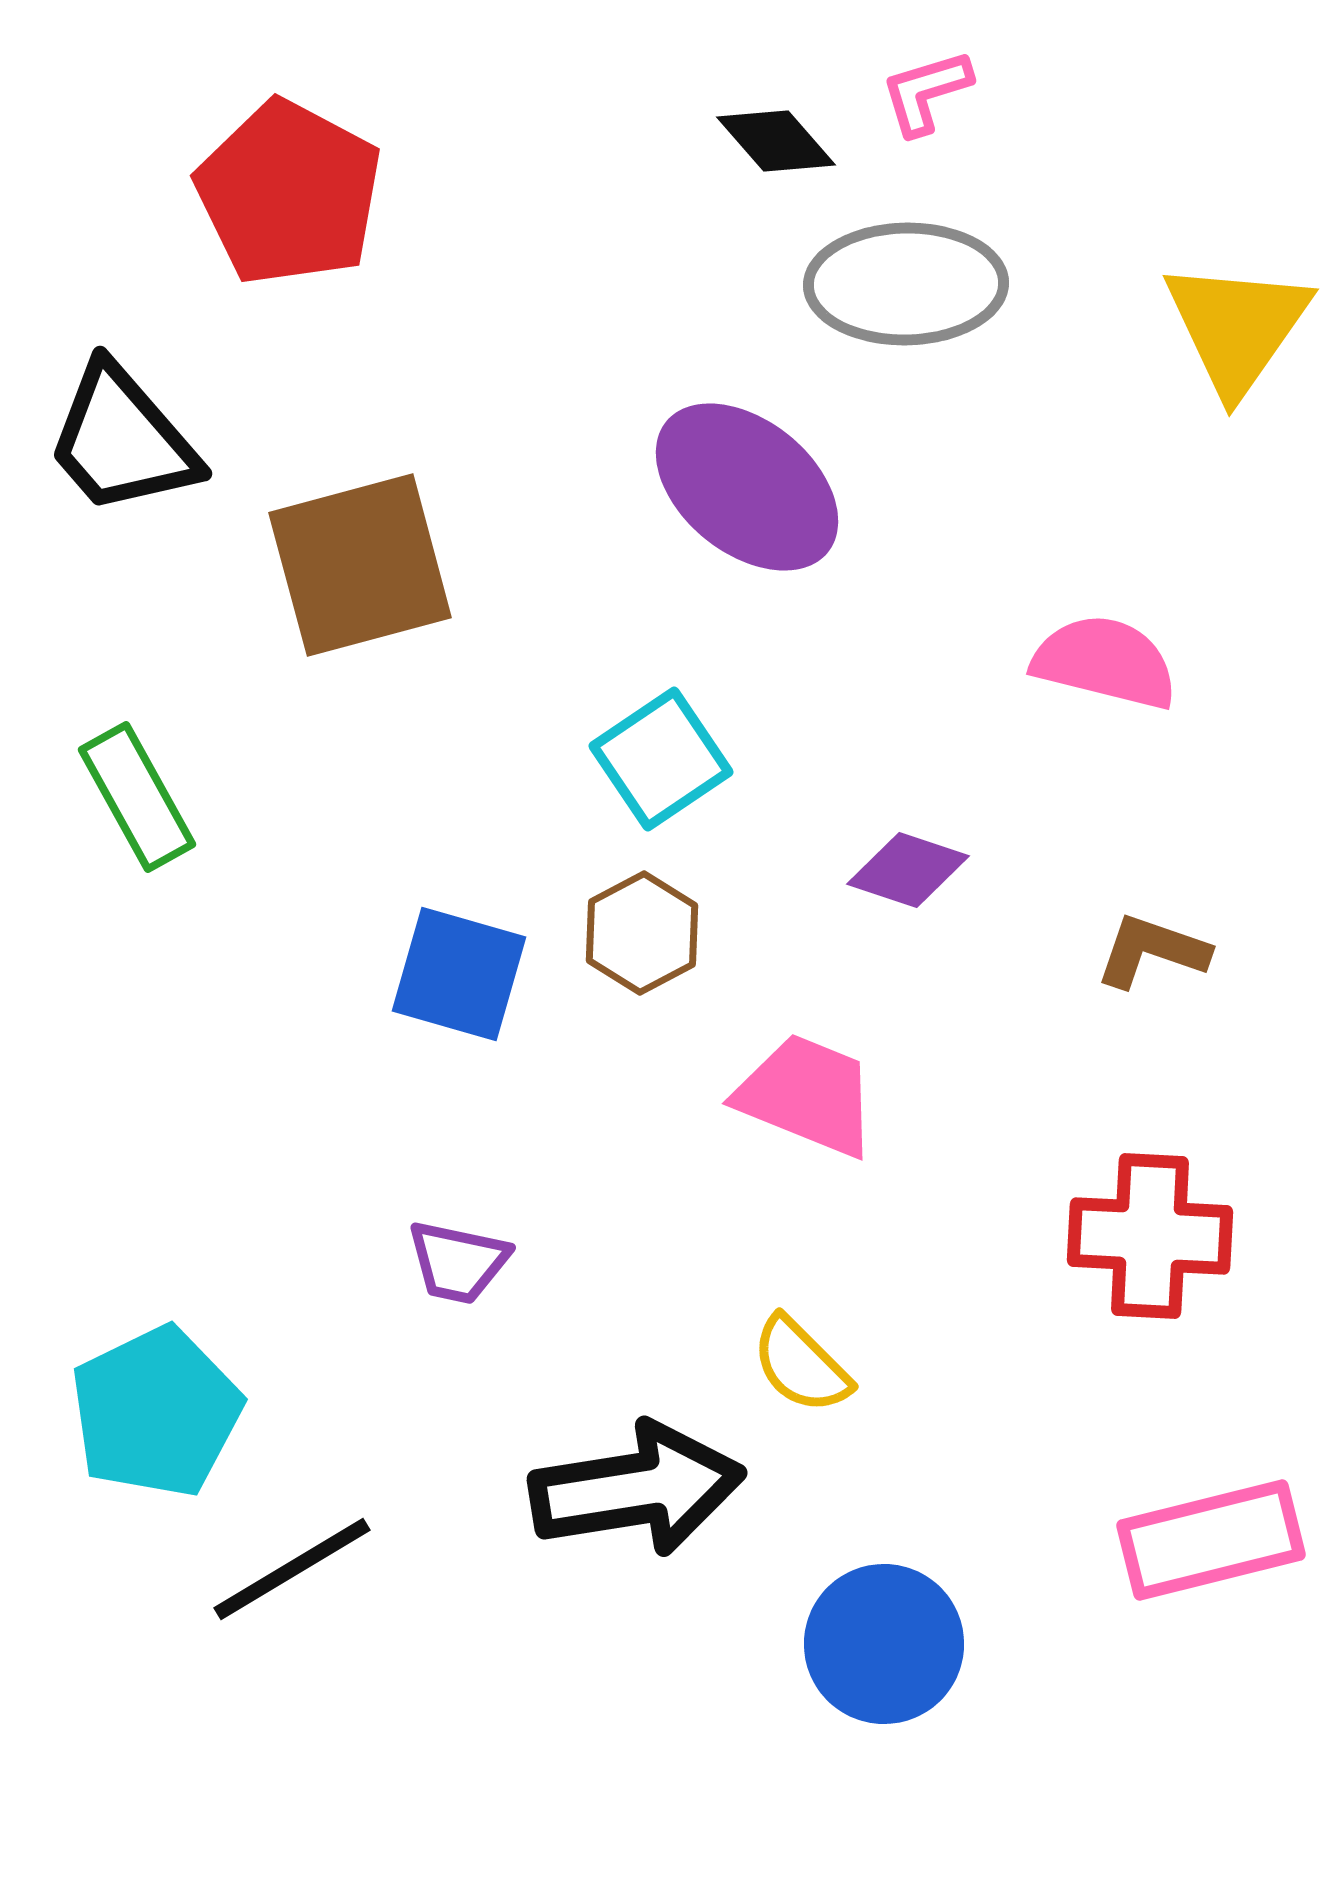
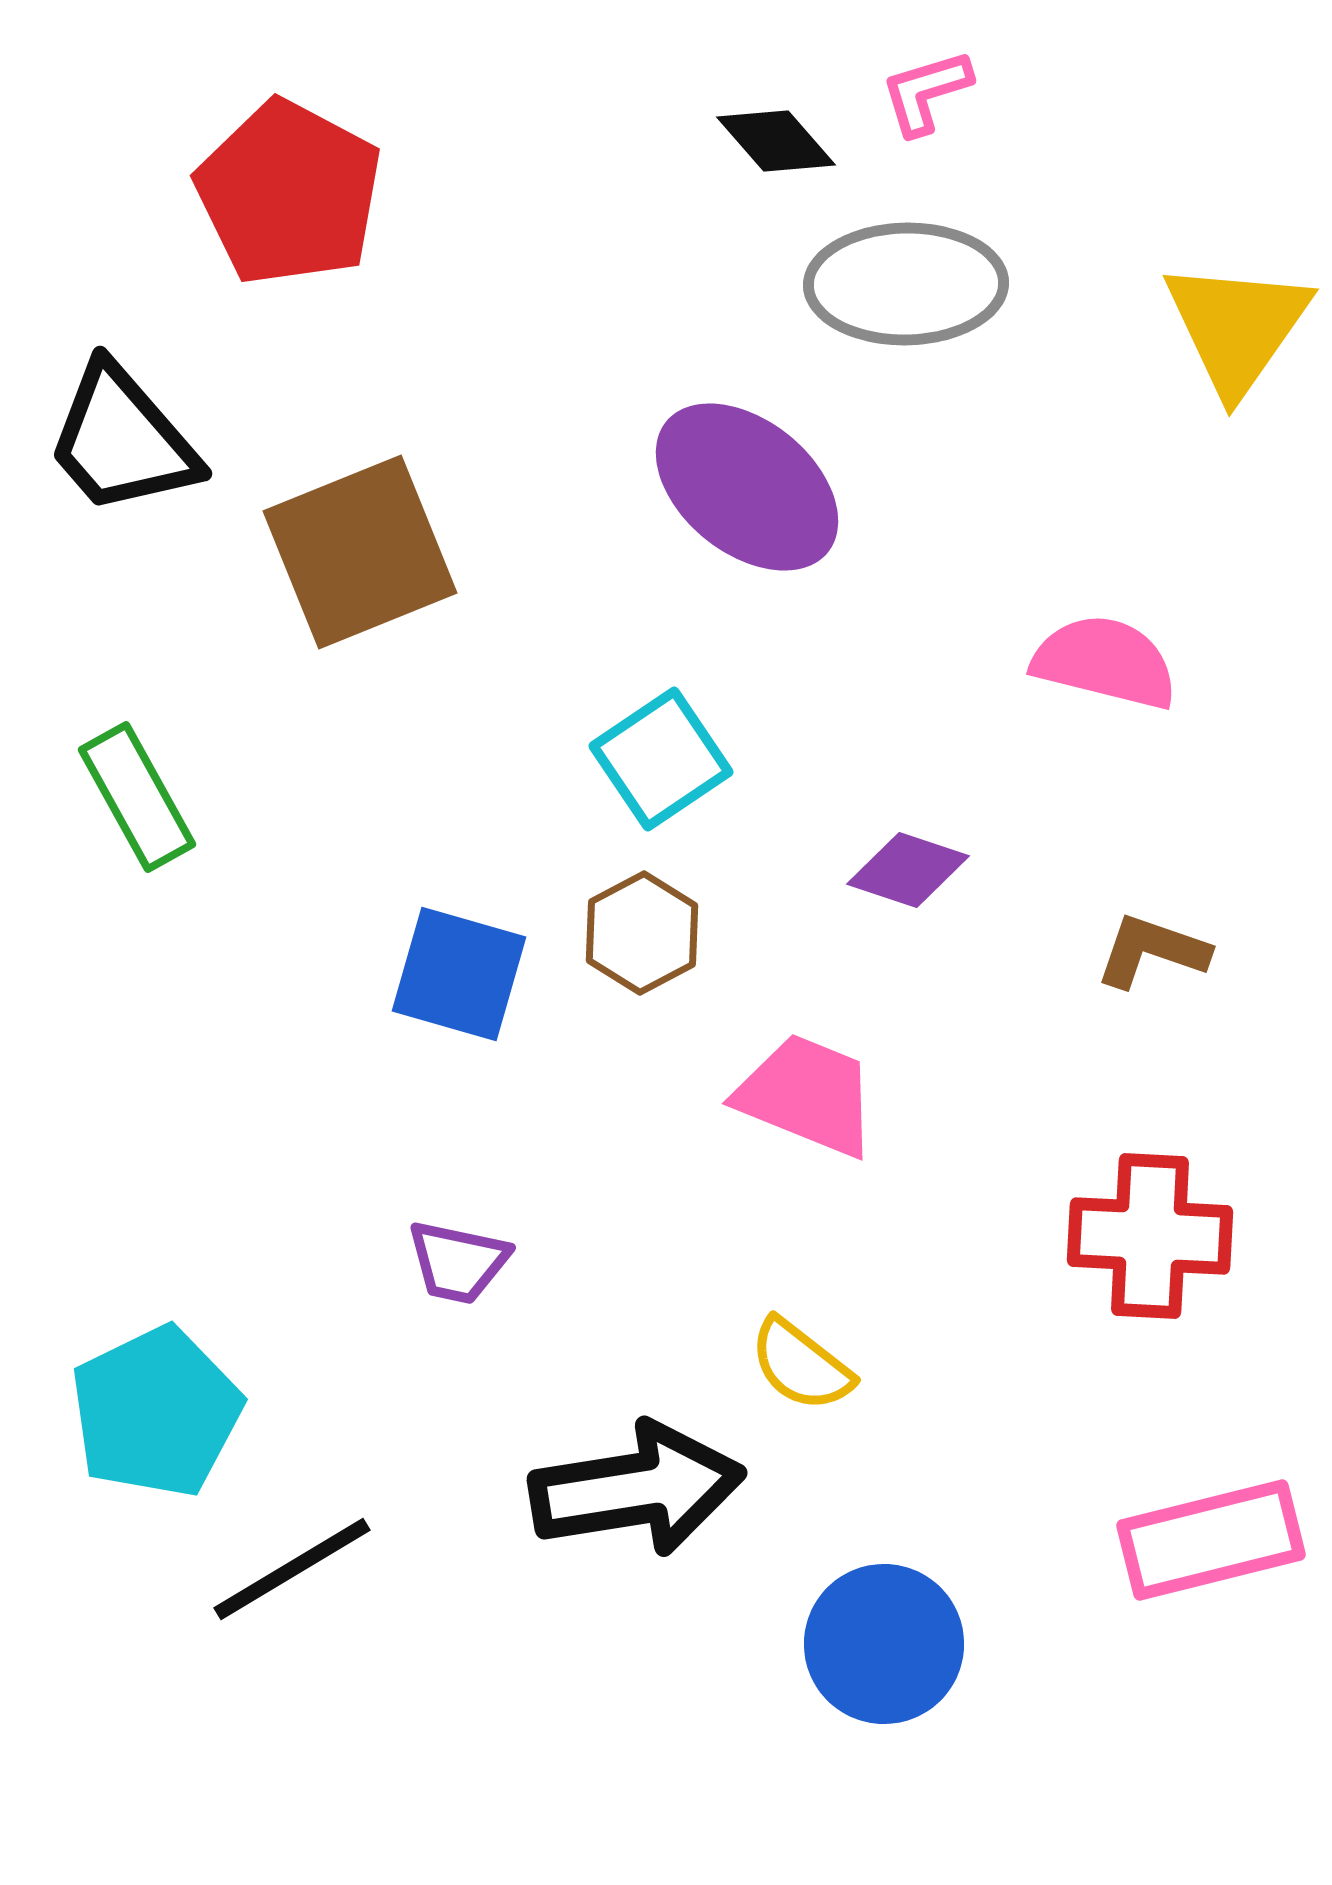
brown square: moved 13 px up; rotated 7 degrees counterclockwise
yellow semicircle: rotated 7 degrees counterclockwise
